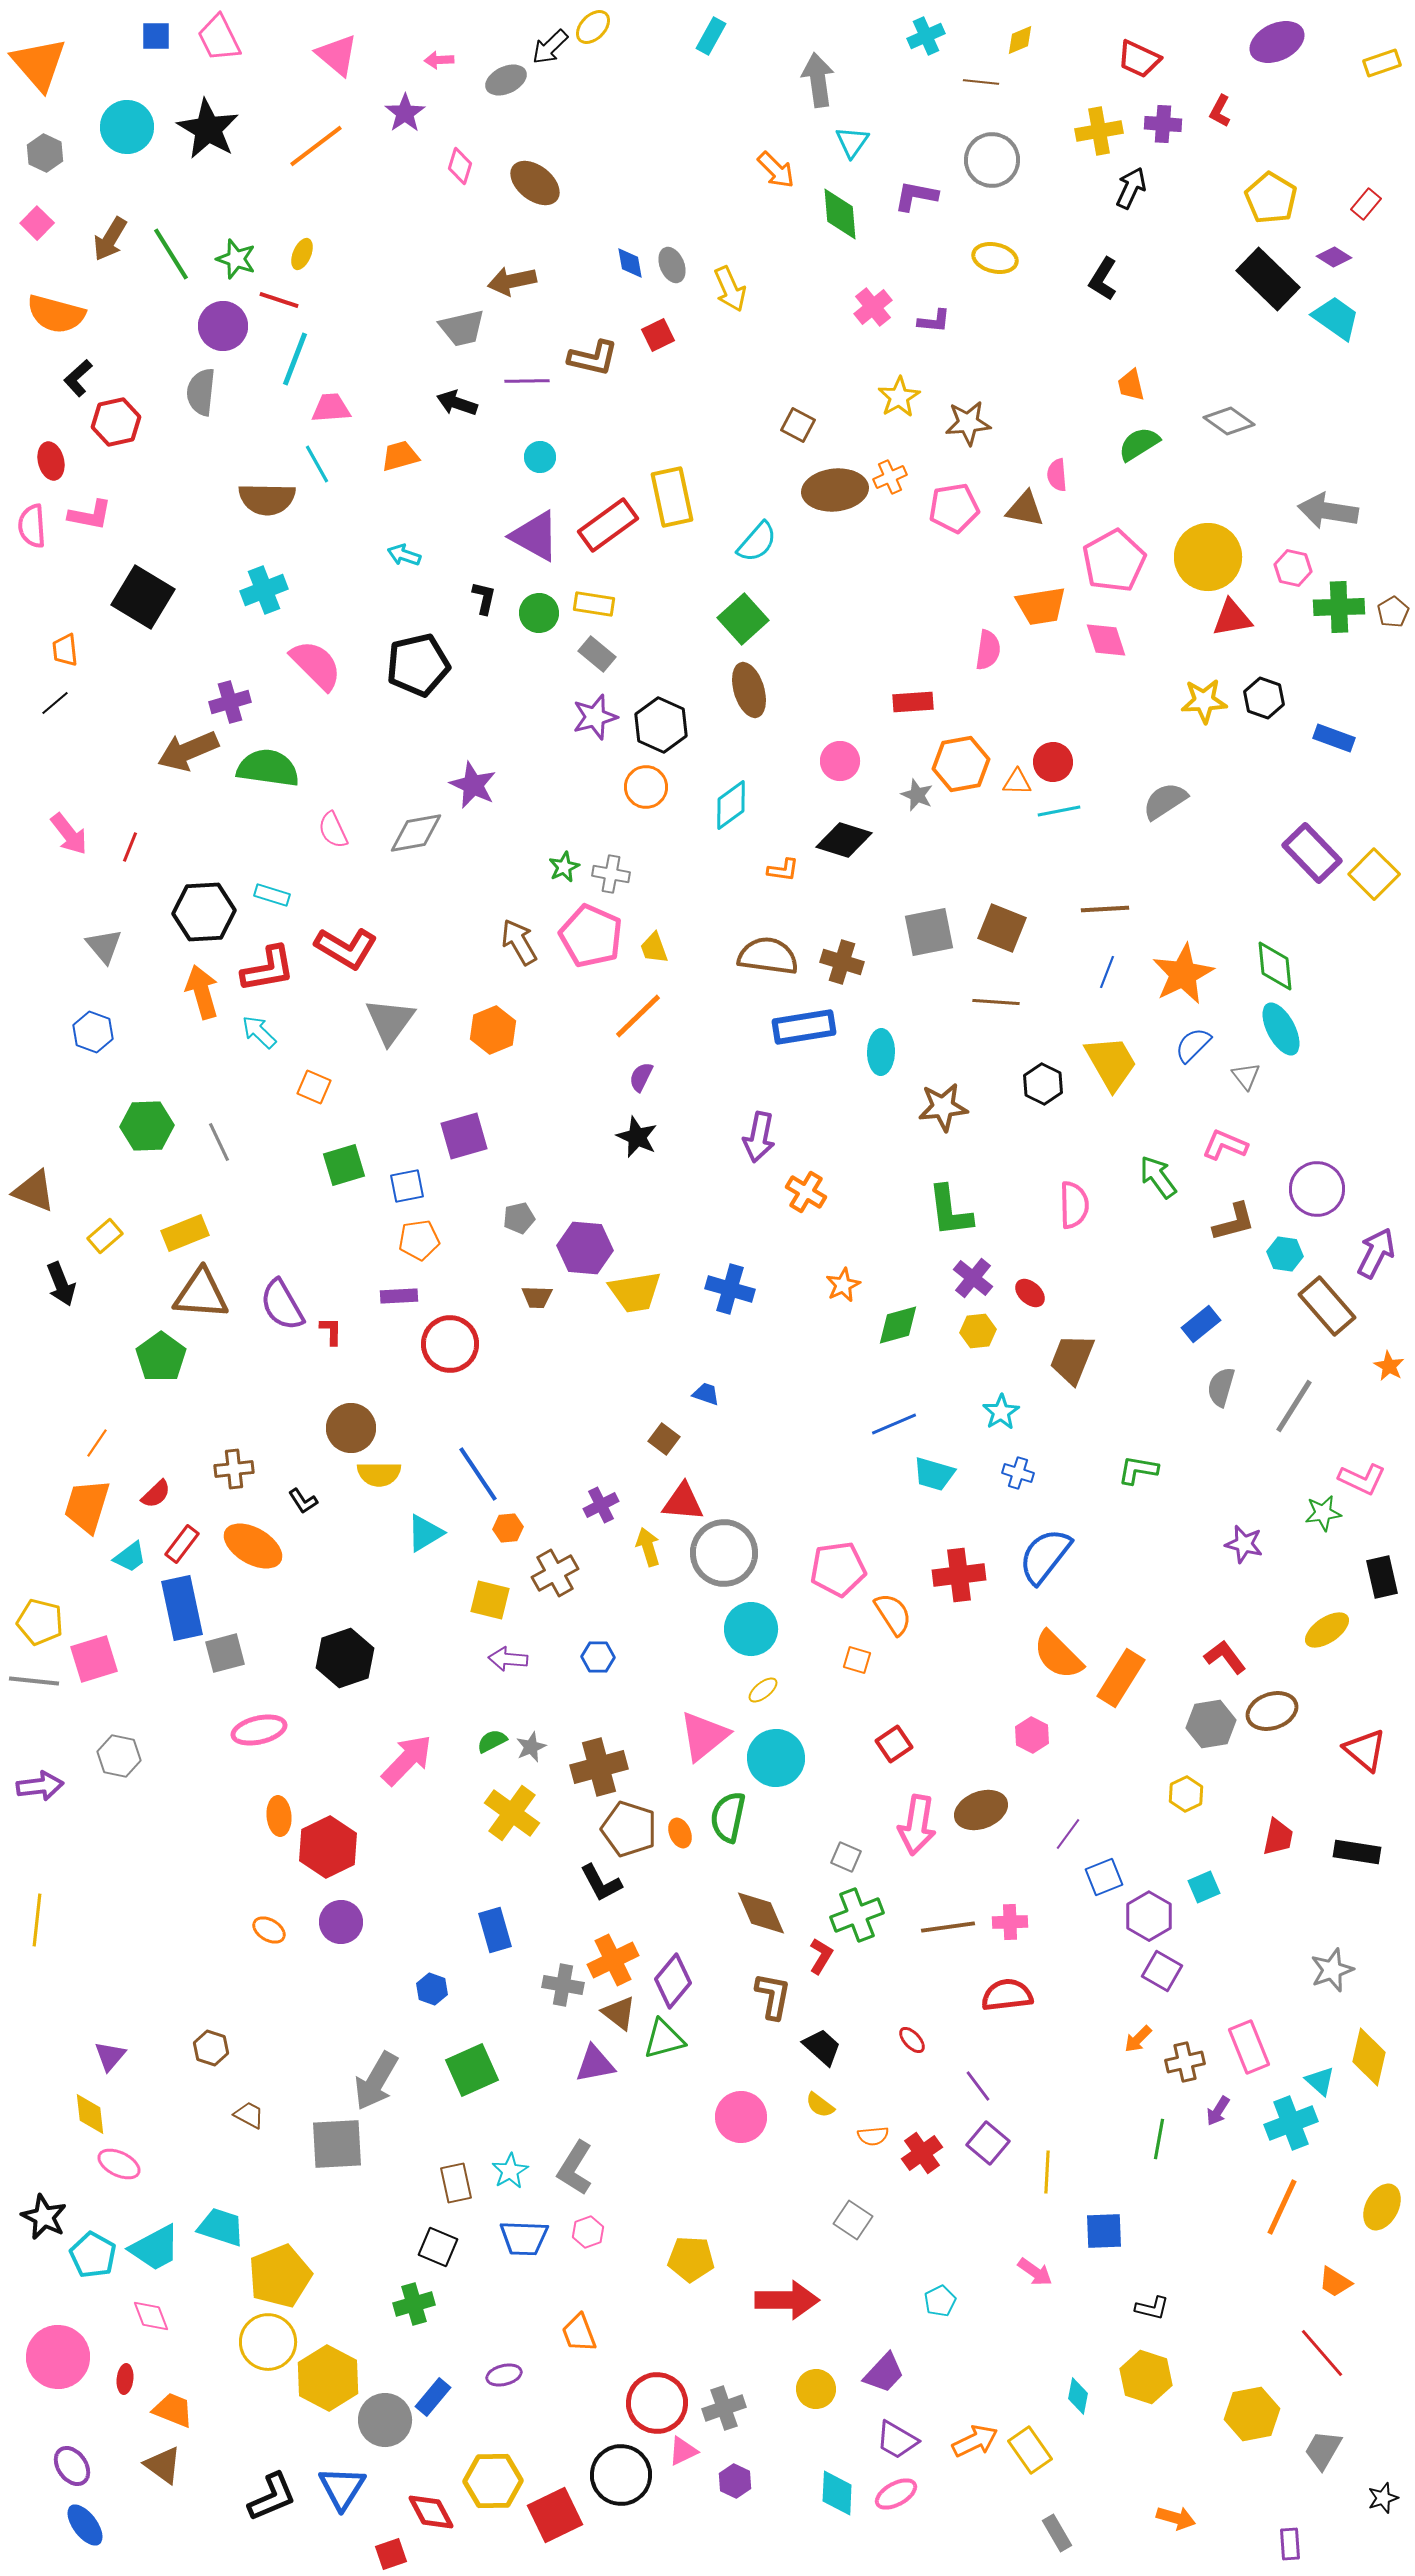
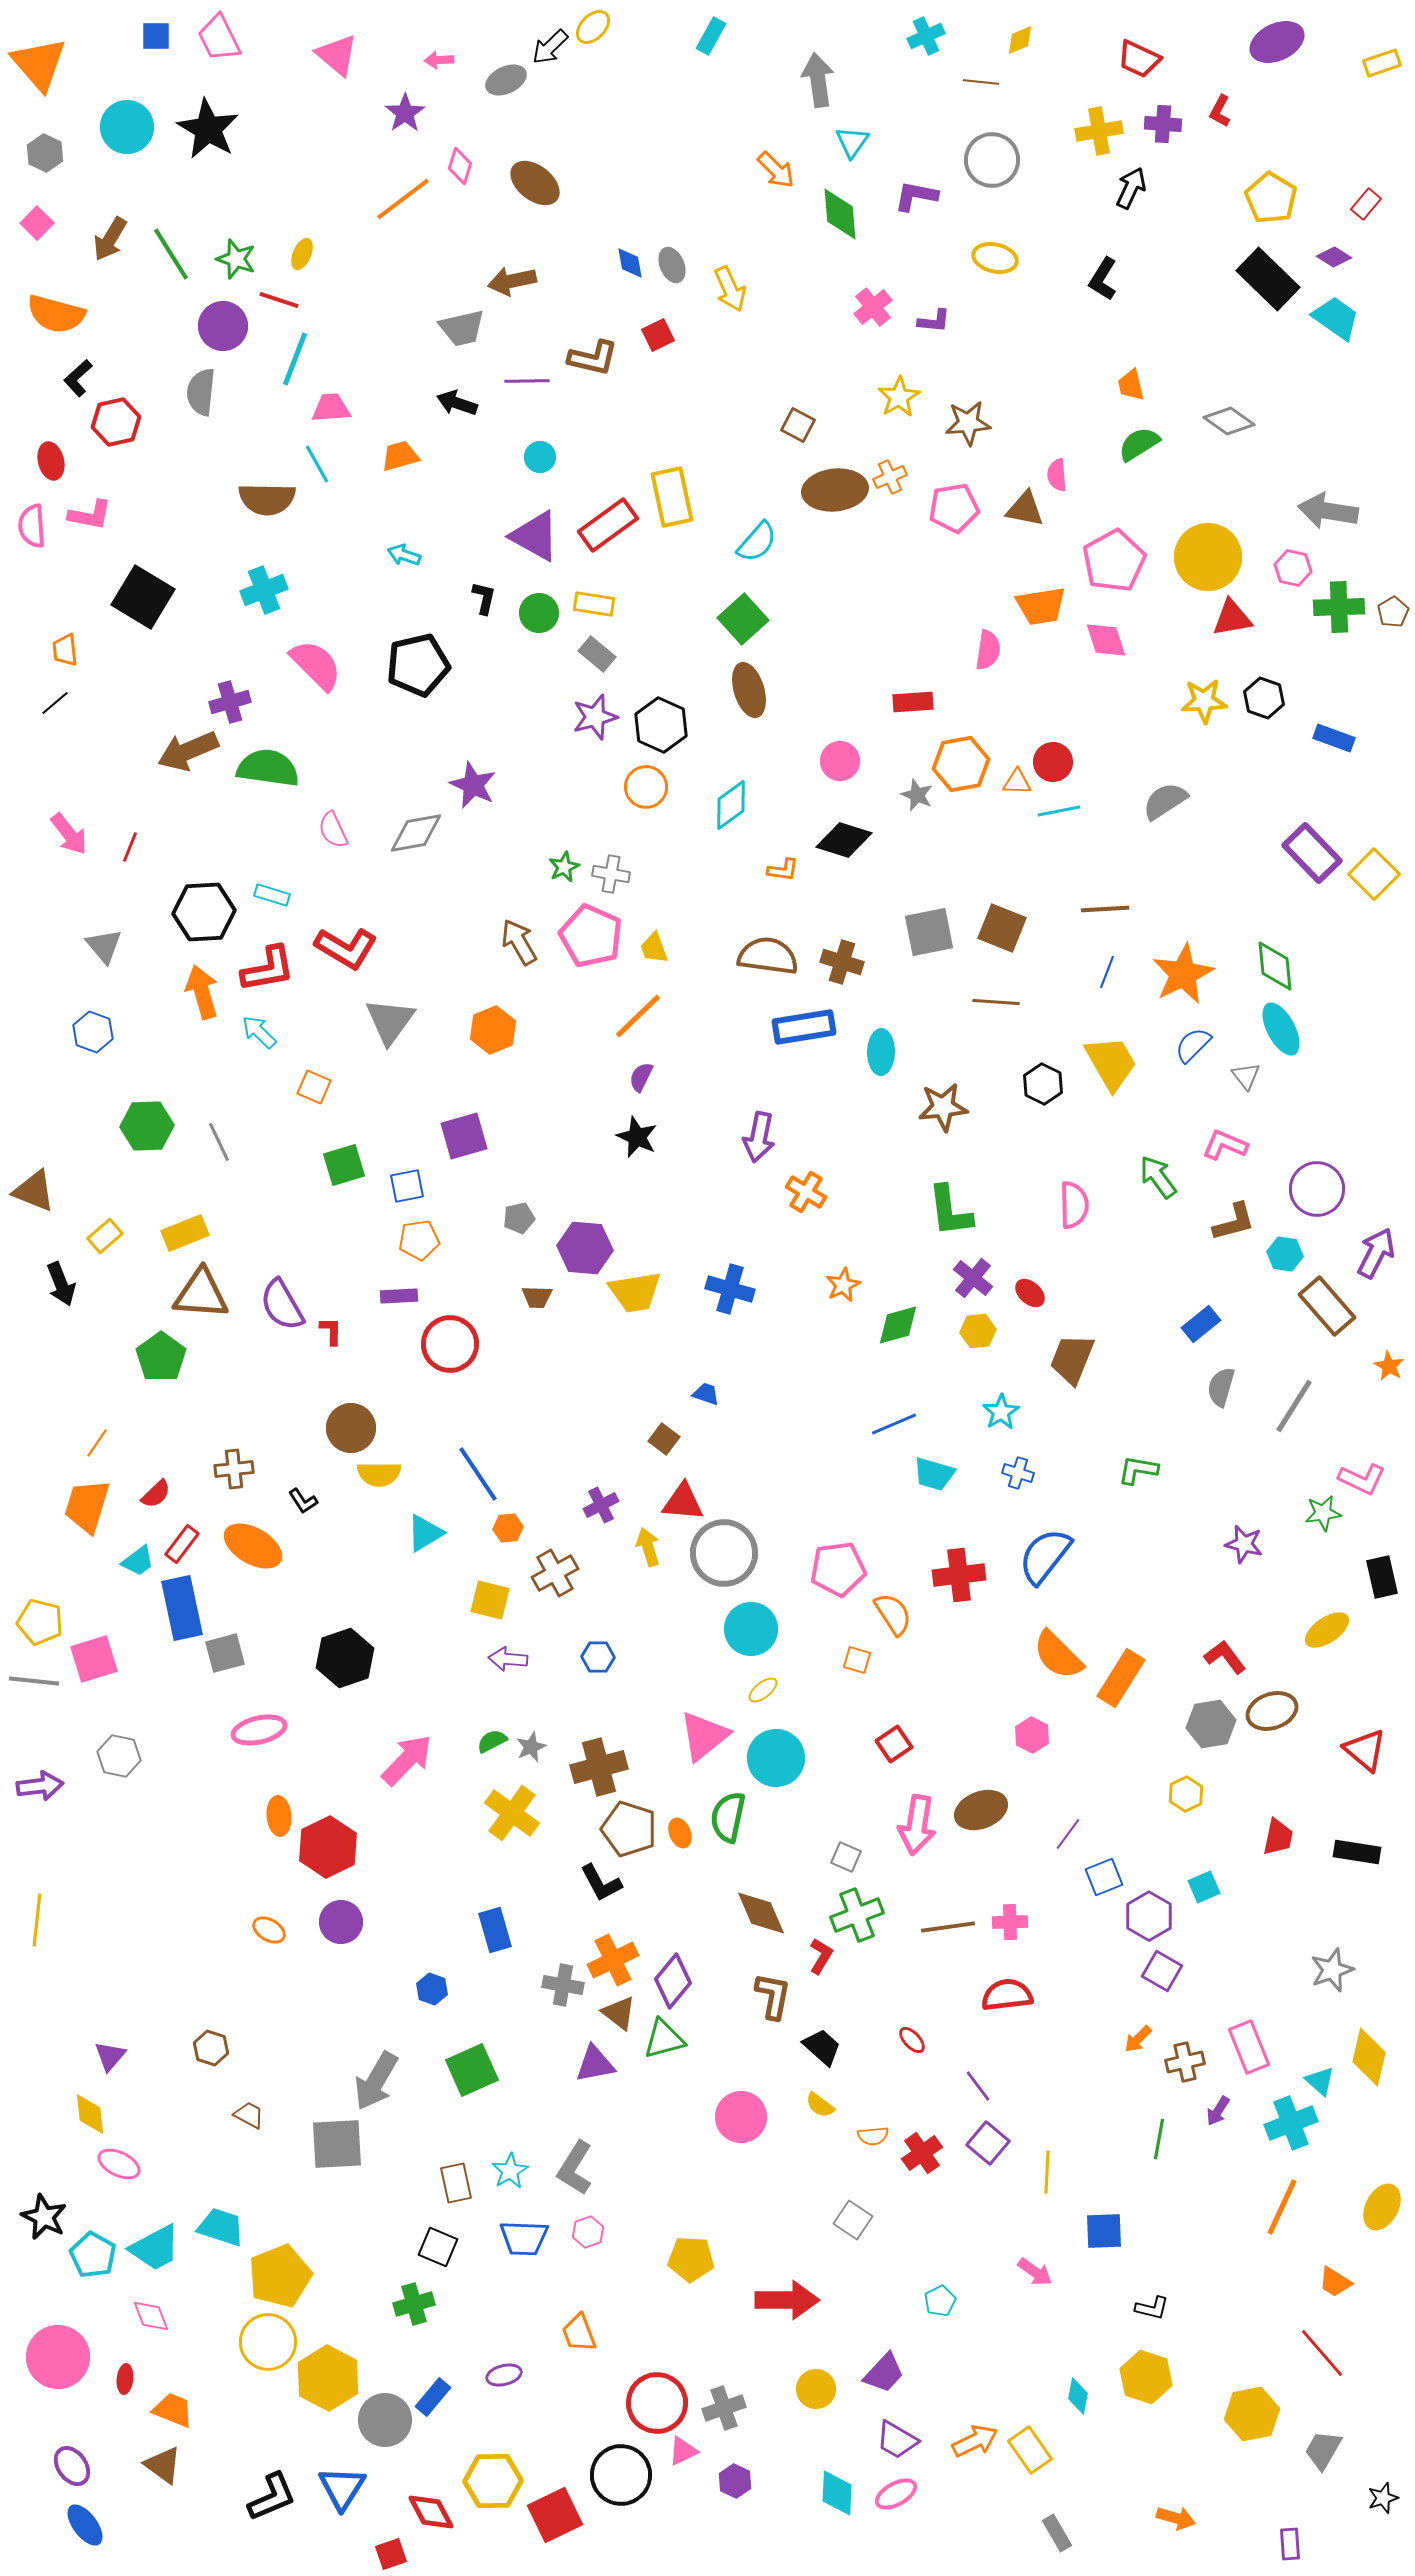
orange line at (316, 146): moved 87 px right, 53 px down
cyan trapezoid at (130, 1557): moved 8 px right, 4 px down
